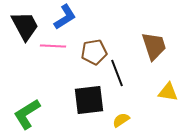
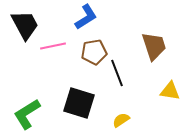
blue L-shape: moved 21 px right
black trapezoid: moved 1 px up
pink line: rotated 15 degrees counterclockwise
yellow triangle: moved 2 px right, 1 px up
black square: moved 10 px left, 3 px down; rotated 24 degrees clockwise
